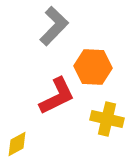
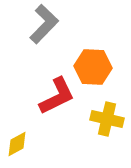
gray L-shape: moved 10 px left, 2 px up
